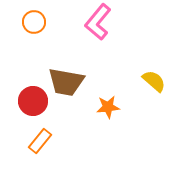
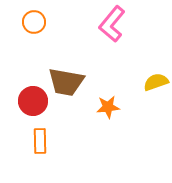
pink L-shape: moved 14 px right, 2 px down
yellow semicircle: moved 2 px right, 1 px down; rotated 60 degrees counterclockwise
orange rectangle: rotated 40 degrees counterclockwise
